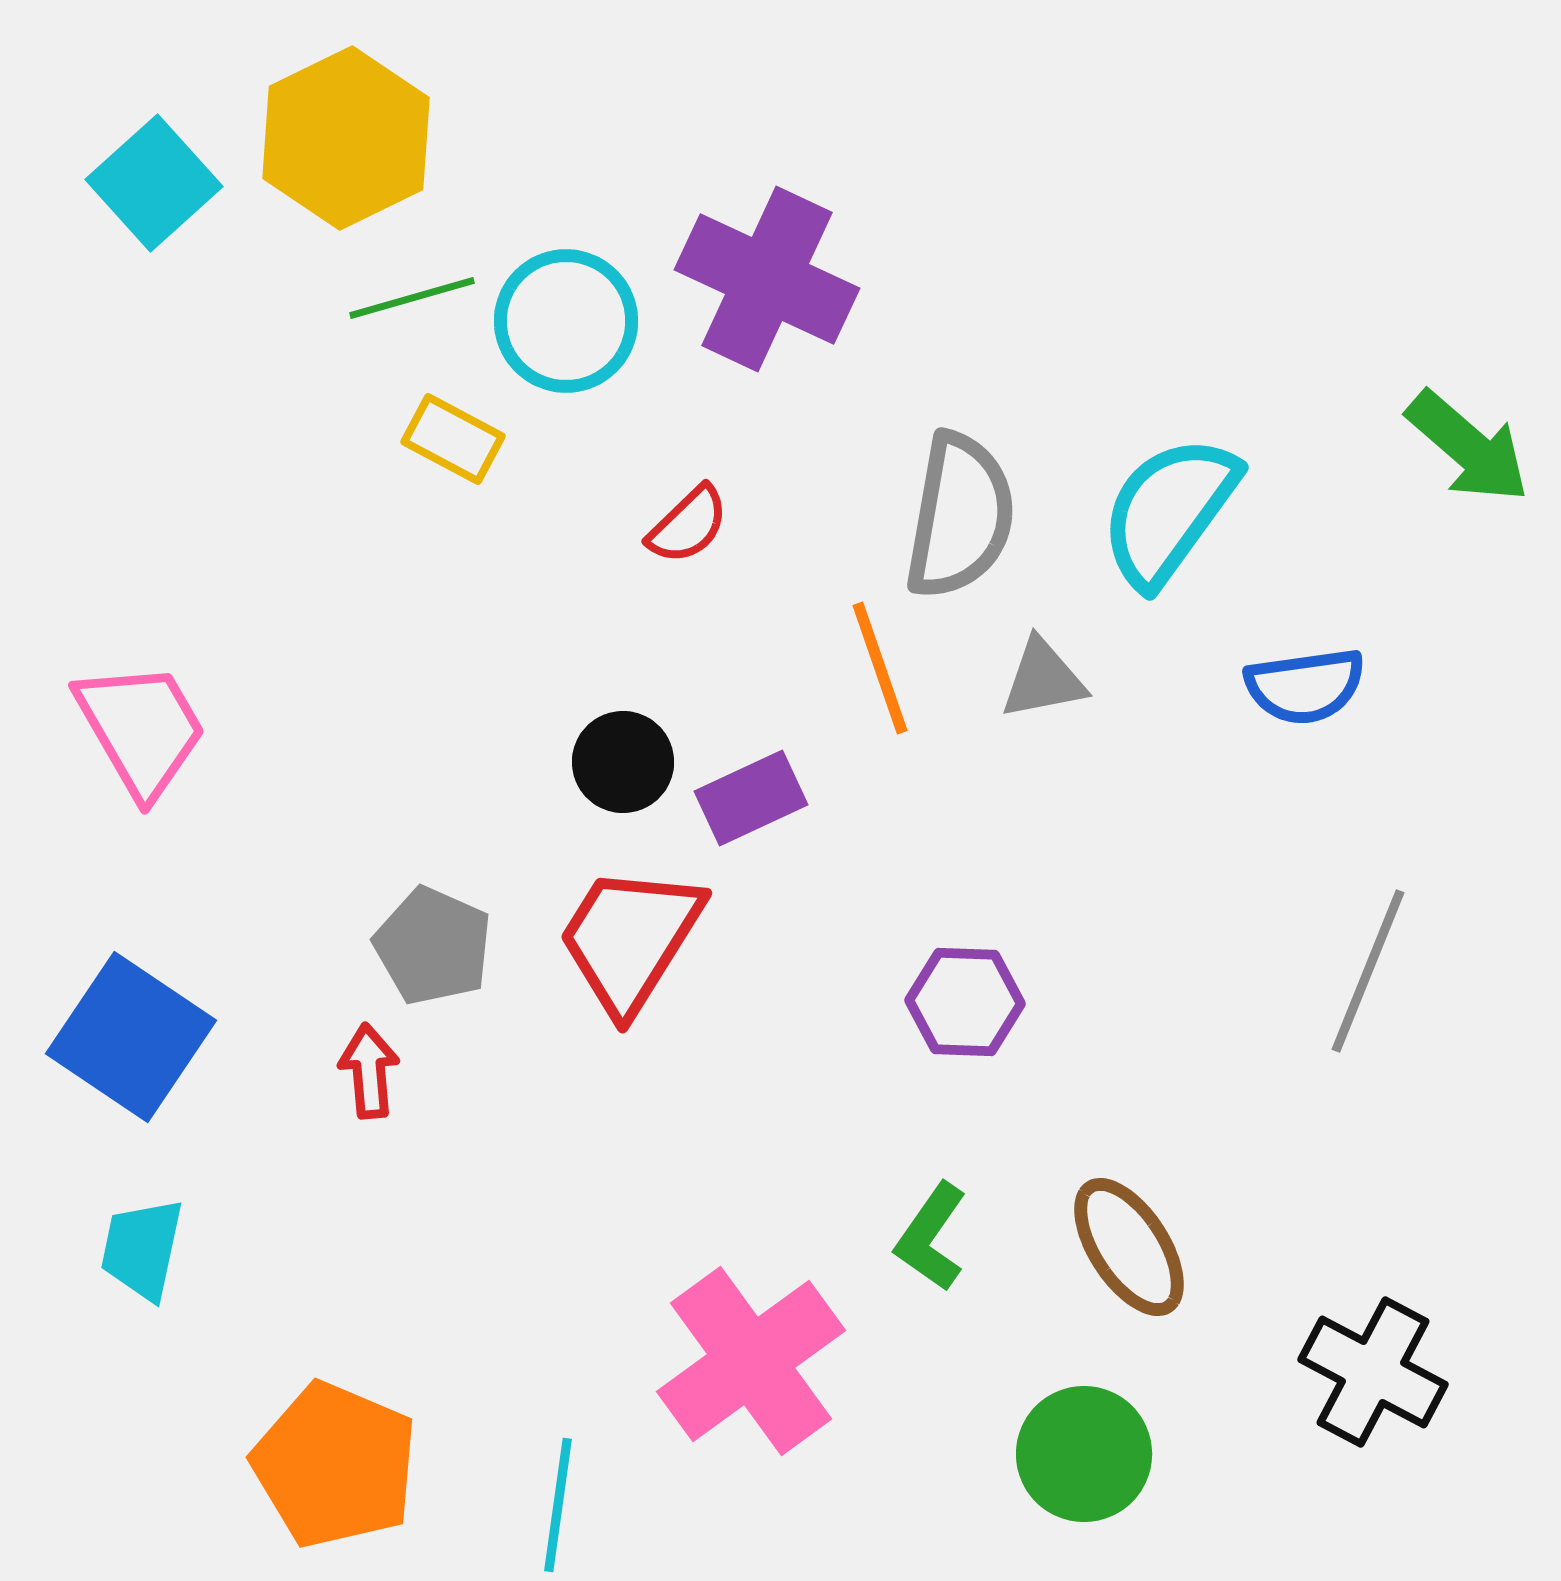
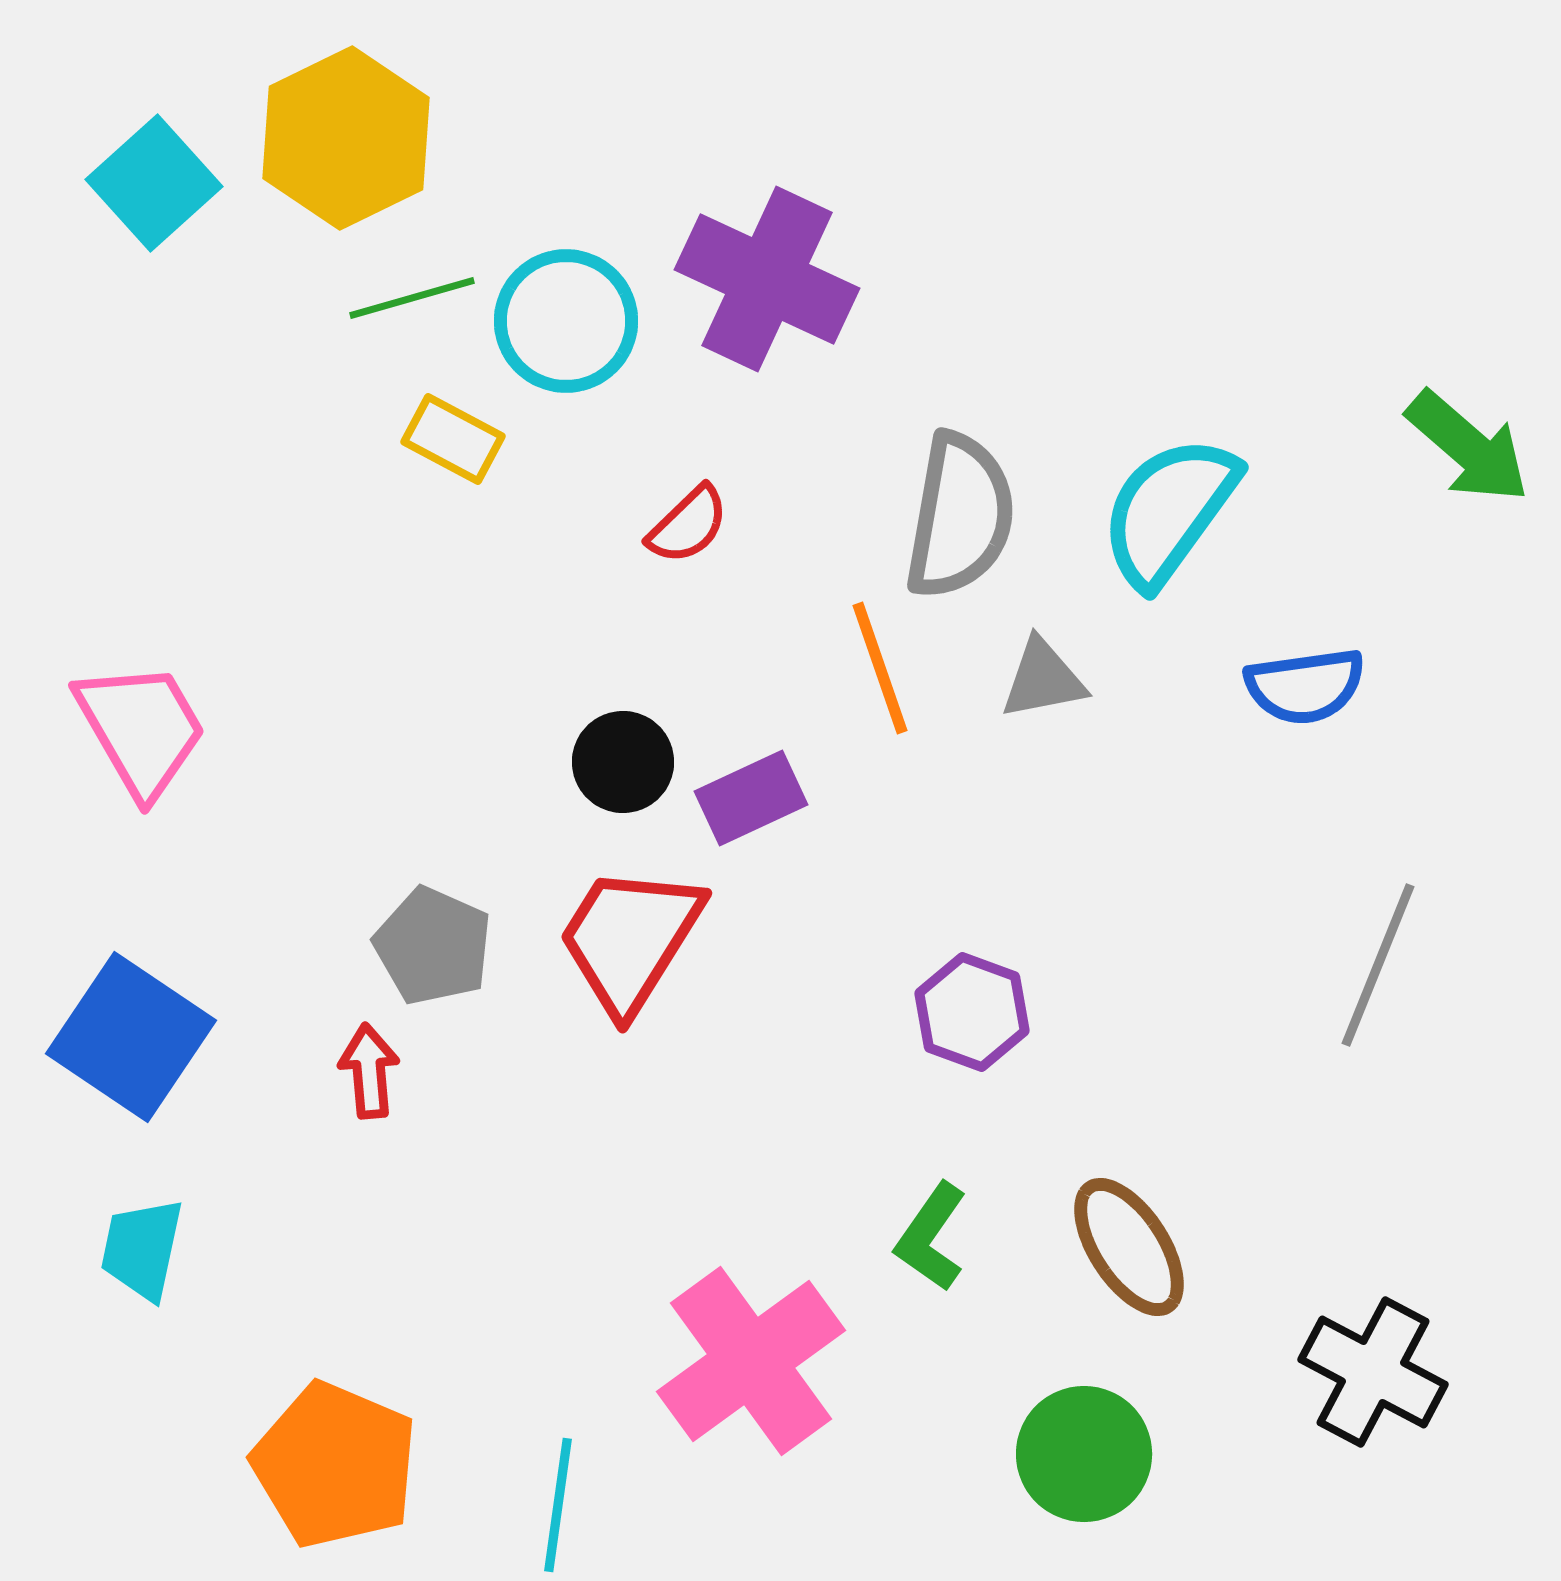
gray line: moved 10 px right, 6 px up
purple hexagon: moved 7 px right, 10 px down; rotated 18 degrees clockwise
